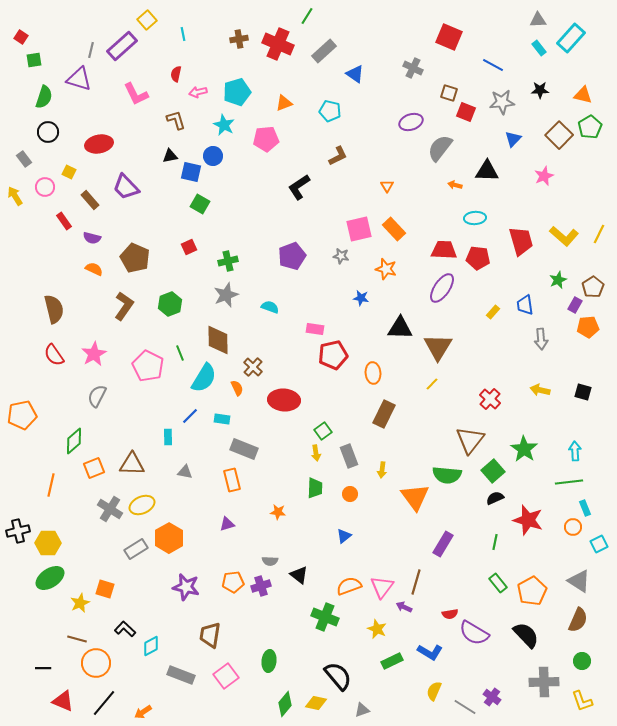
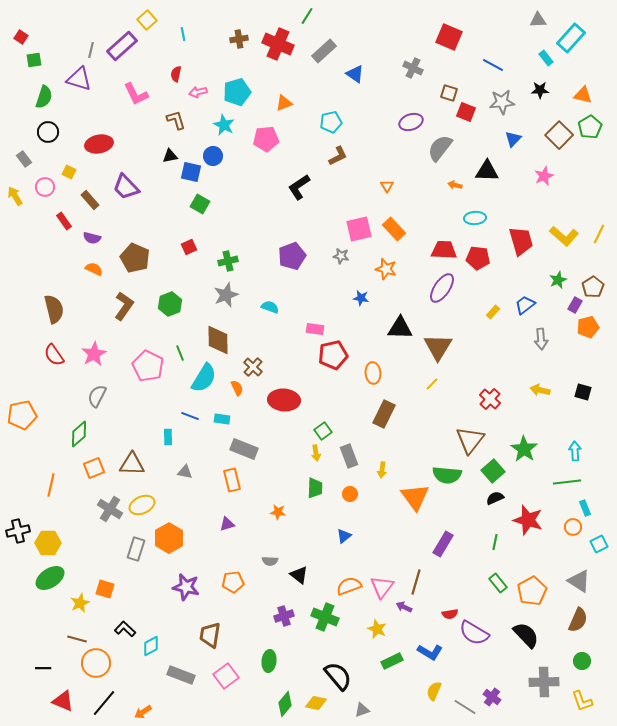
cyan rectangle at (539, 48): moved 7 px right, 10 px down
cyan pentagon at (330, 111): moved 1 px right, 11 px down; rotated 25 degrees counterclockwise
blue trapezoid at (525, 305): rotated 60 degrees clockwise
orange pentagon at (588, 327): rotated 10 degrees counterclockwise
blue line at (190, 416): rotated 66 degrees clockwise
green diamond at (74, 441): moved 5 px right, 7 px up
green line at (569, 482): moved 2 px left
gray rectangle at (136, 549): rotated 40 degrees counterclockwise
purple cross at (261, 586): moved 23 px right, 30 px down
